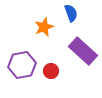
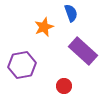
red circle: moved 13 px right, 15 px down
